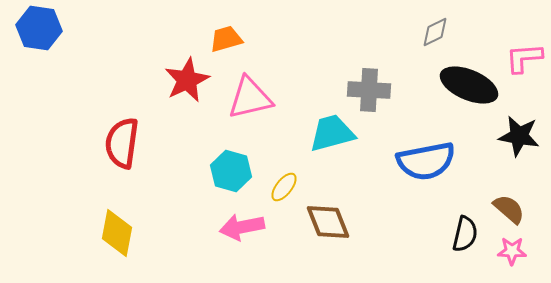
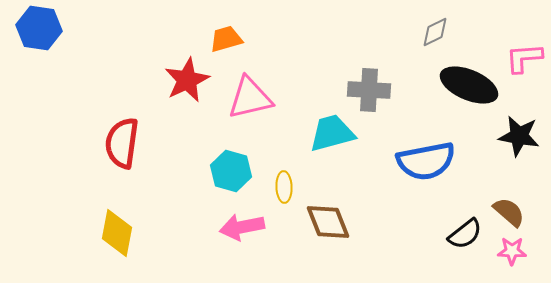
yellow ellipse: rotated 40 degrees counterclockwise
brown semicircle: moved 3 px down
black semicircle: rotated 39 degrees clockwise
